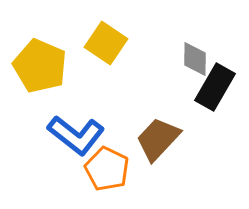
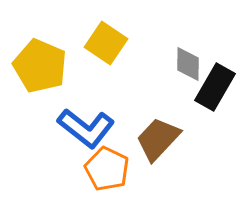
gray diamond: moved 7 px left, 5 px down
blue L-shape: moved 10 px right, 7 px up
